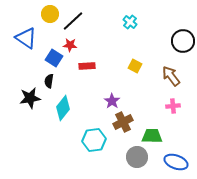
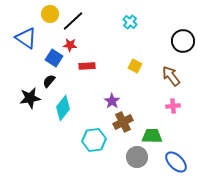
black semicircle: rotated 32 degrees clockwise
blue ellipse: rotated 25 degrees clockwise
